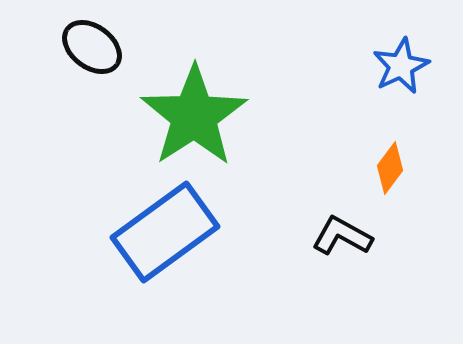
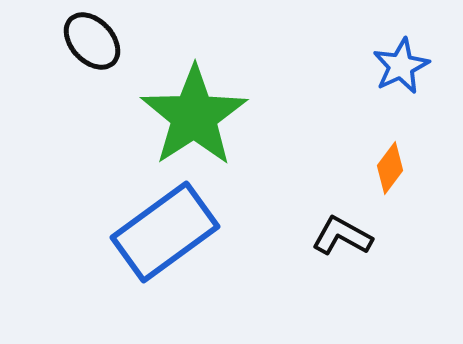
black ellipse: moved 6 px up; rotated 10 degrees clockwise
